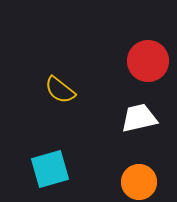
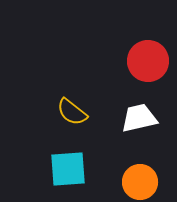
yellow semicircle: moved 12 px right, 22 px down
cyan square: moved 18 px right; rotated 12 degrees clockwise
orange circle: moved 1 px right
